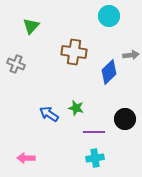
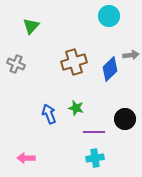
brown cross: moved 10 px down; rotated 25 degrees counterclockwise
blue diamond: moved 1 px right, 3 px up
blue arrow: rotated 36 degrees clockwise
